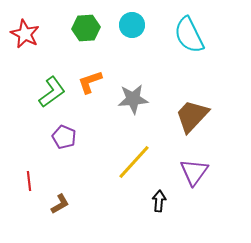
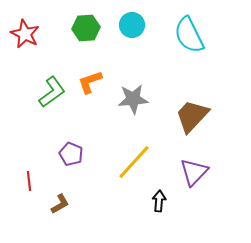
purple pentagon: moved 7 px right, 17 px down
purple triangle: rotated 8 degrees clockwise
